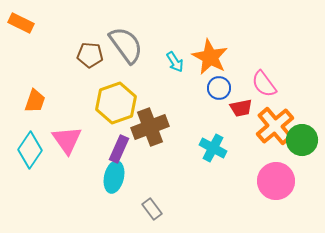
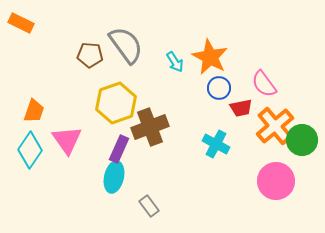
orange trapezoid: moved 1 px left, 10 px down
cyan cross: moved 3 px right, 4 px up
gray rectangle: moved 3 px left, 3 px up
